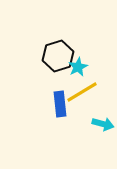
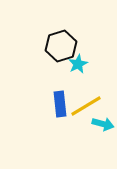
black hexagon: moved 3 px right, 10 px up
cyan star: moved 3 px up
yellow line: moved 4 px right, 14 px down
